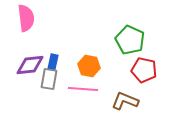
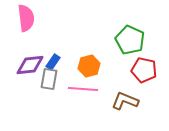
blue rectangle: rotated 21 degrees clockwise
orange hexagon: rotated 25 degrees counterclockwise
